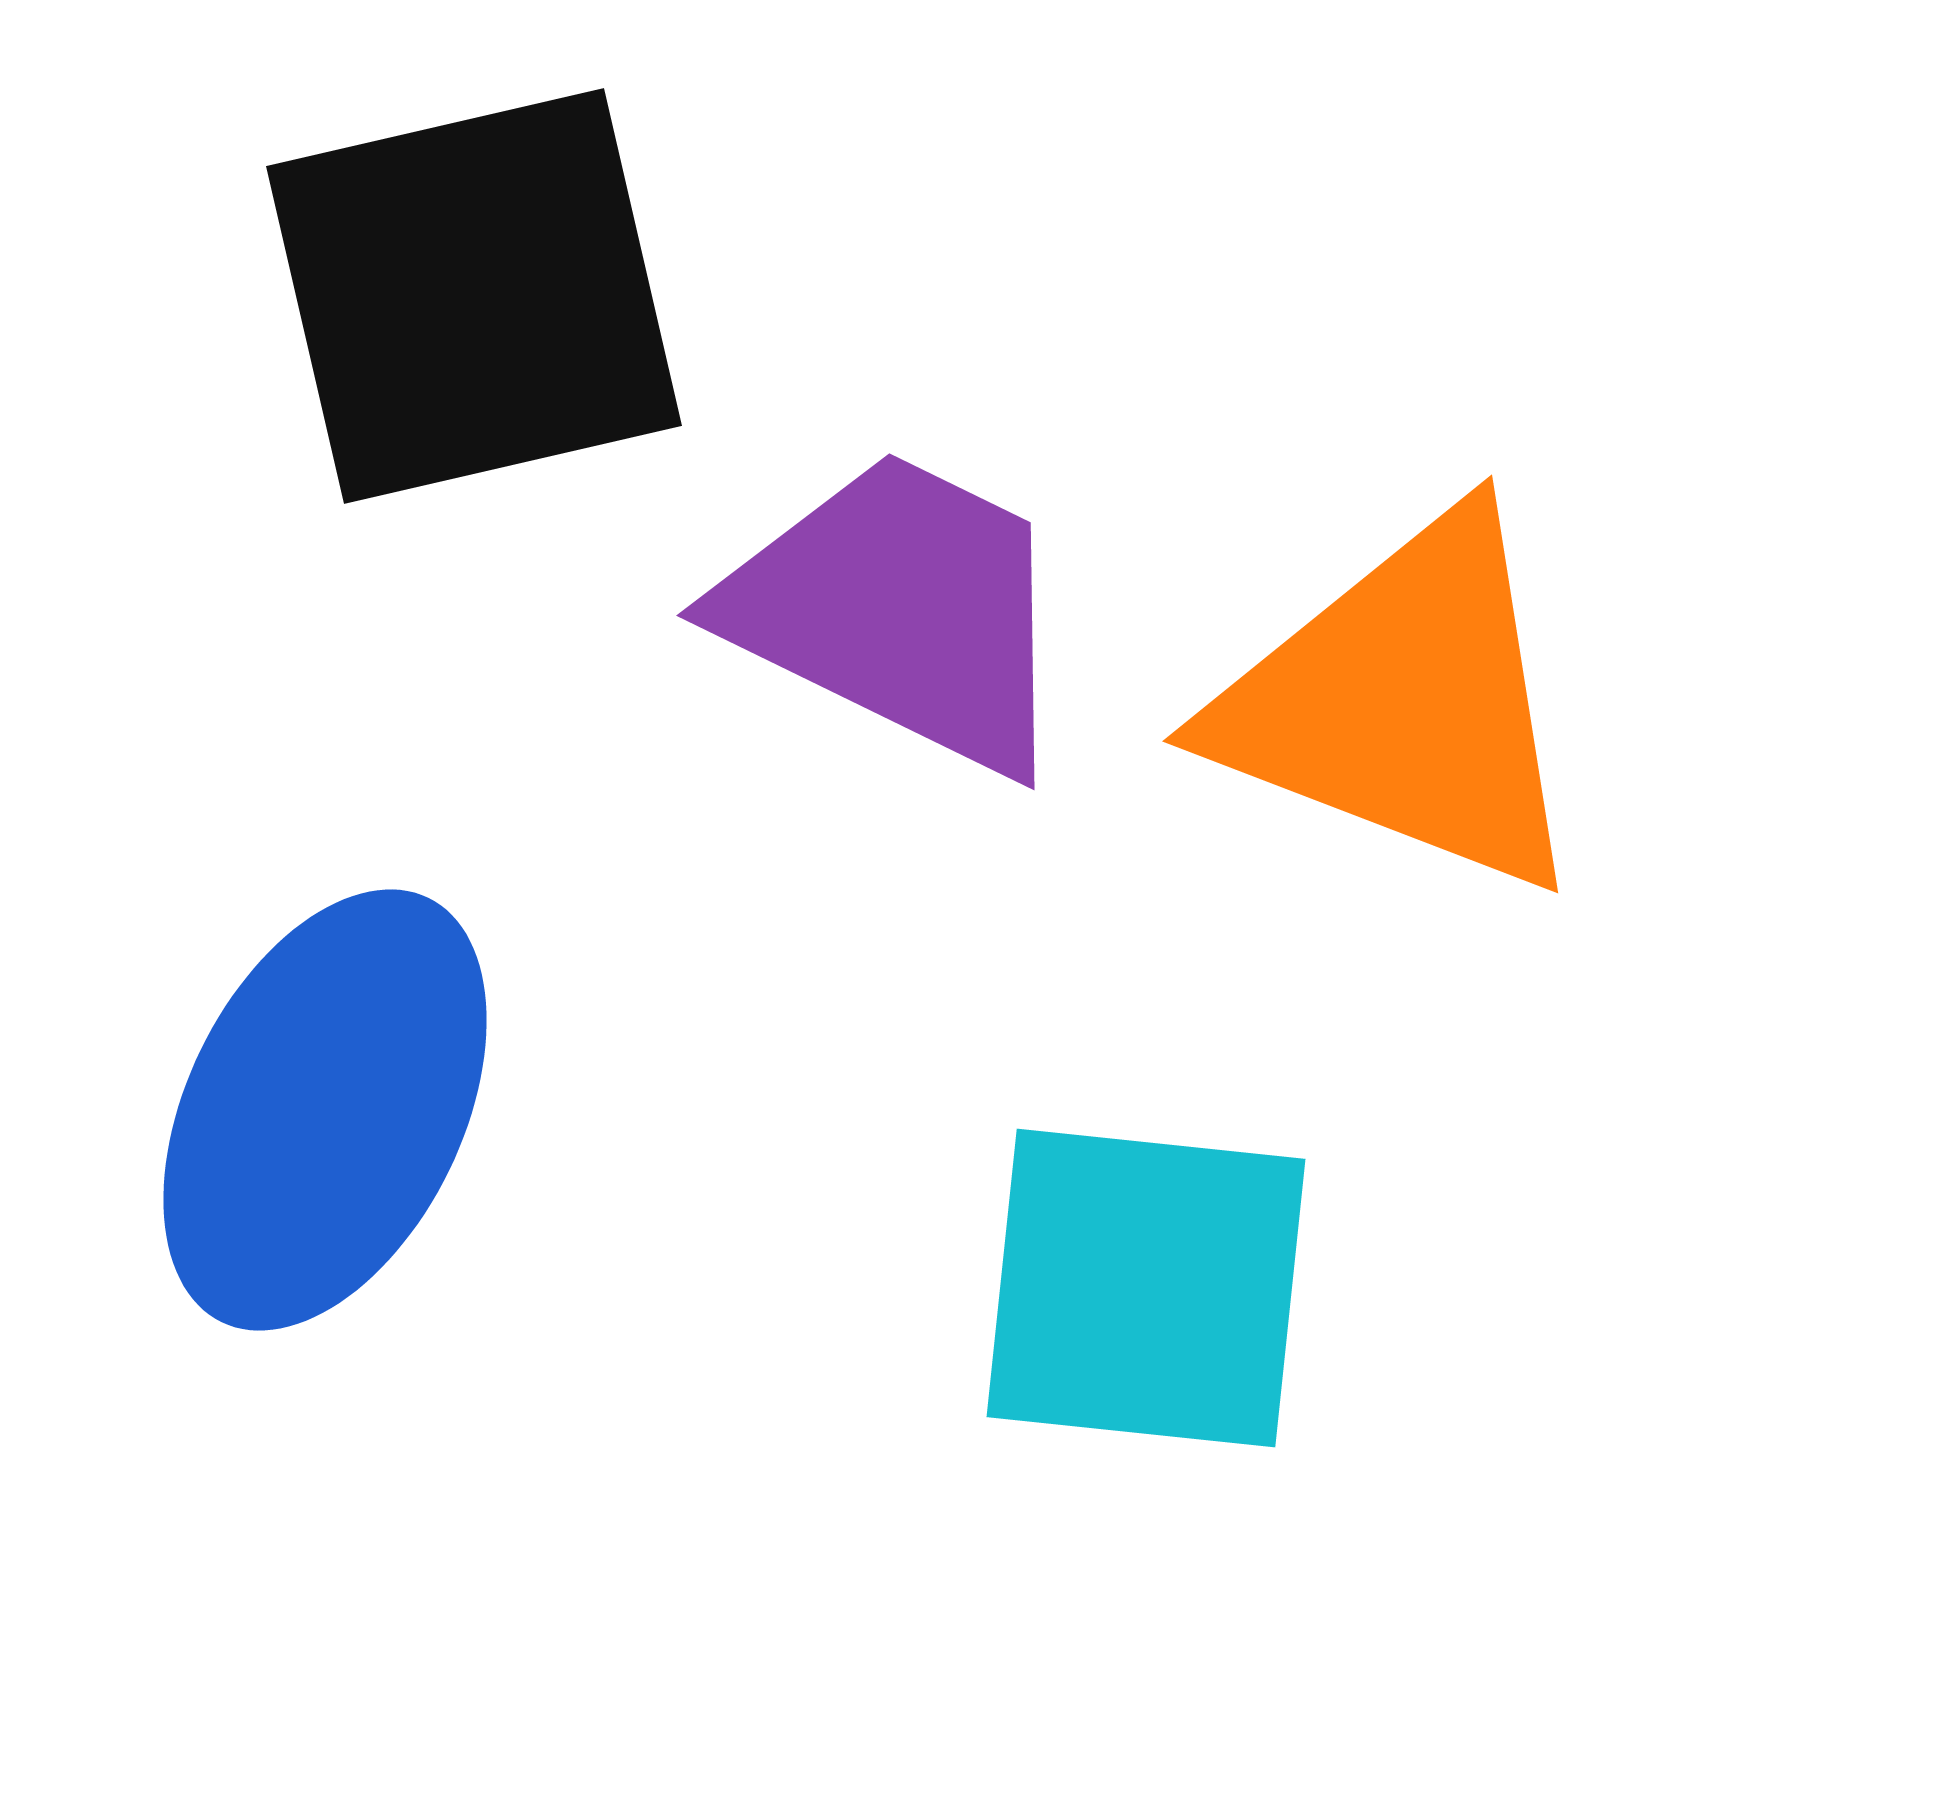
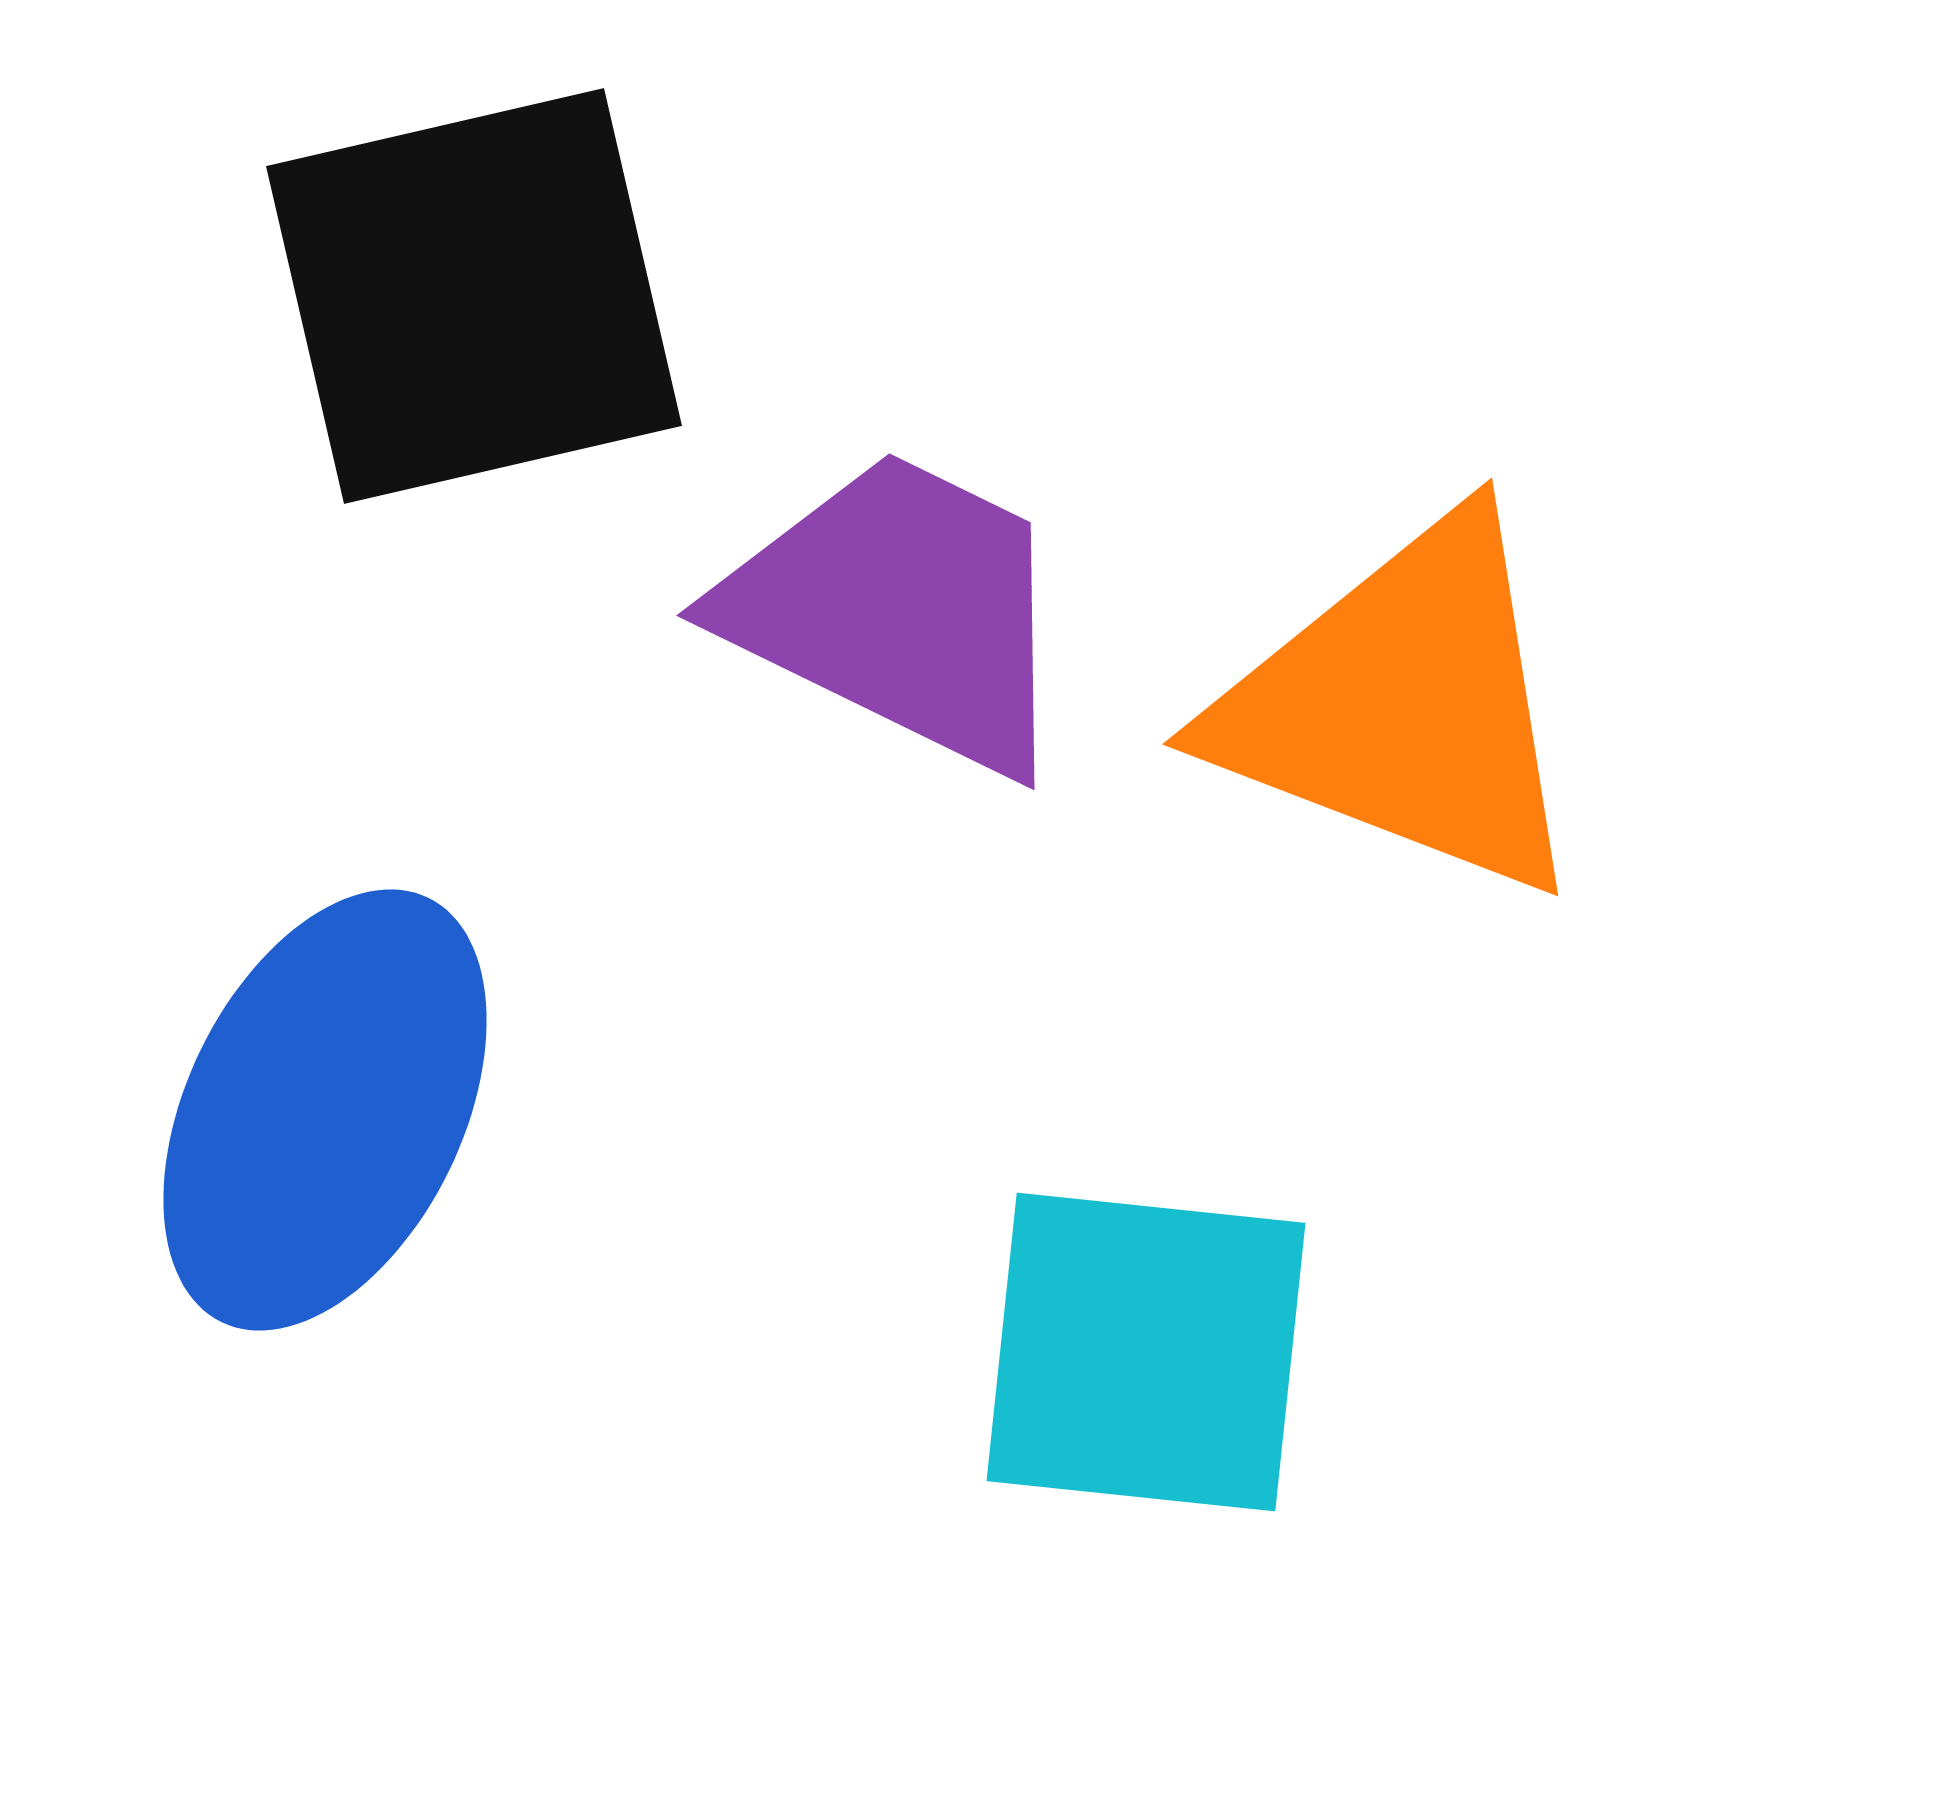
orange triangle: moved 3 px down
cyan square: moved 64 px down
